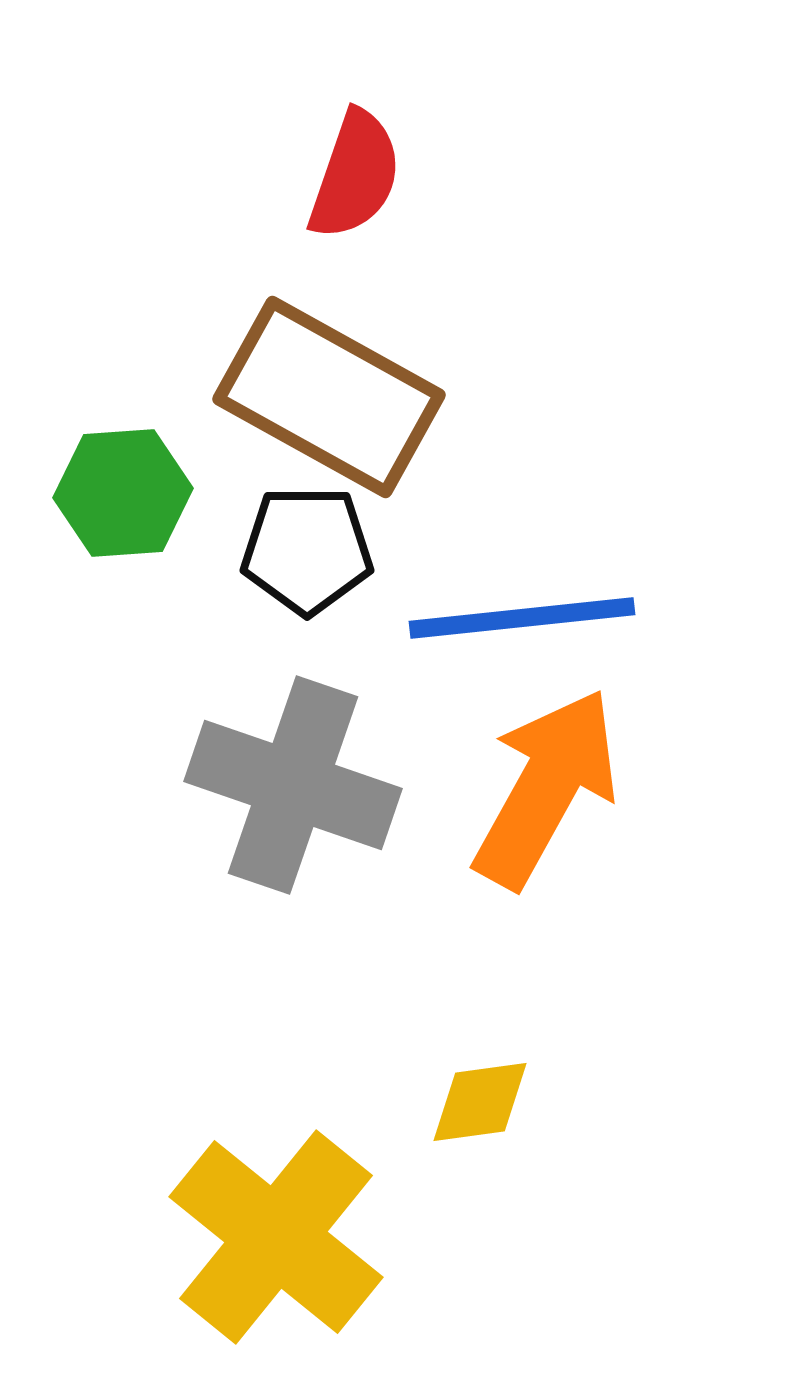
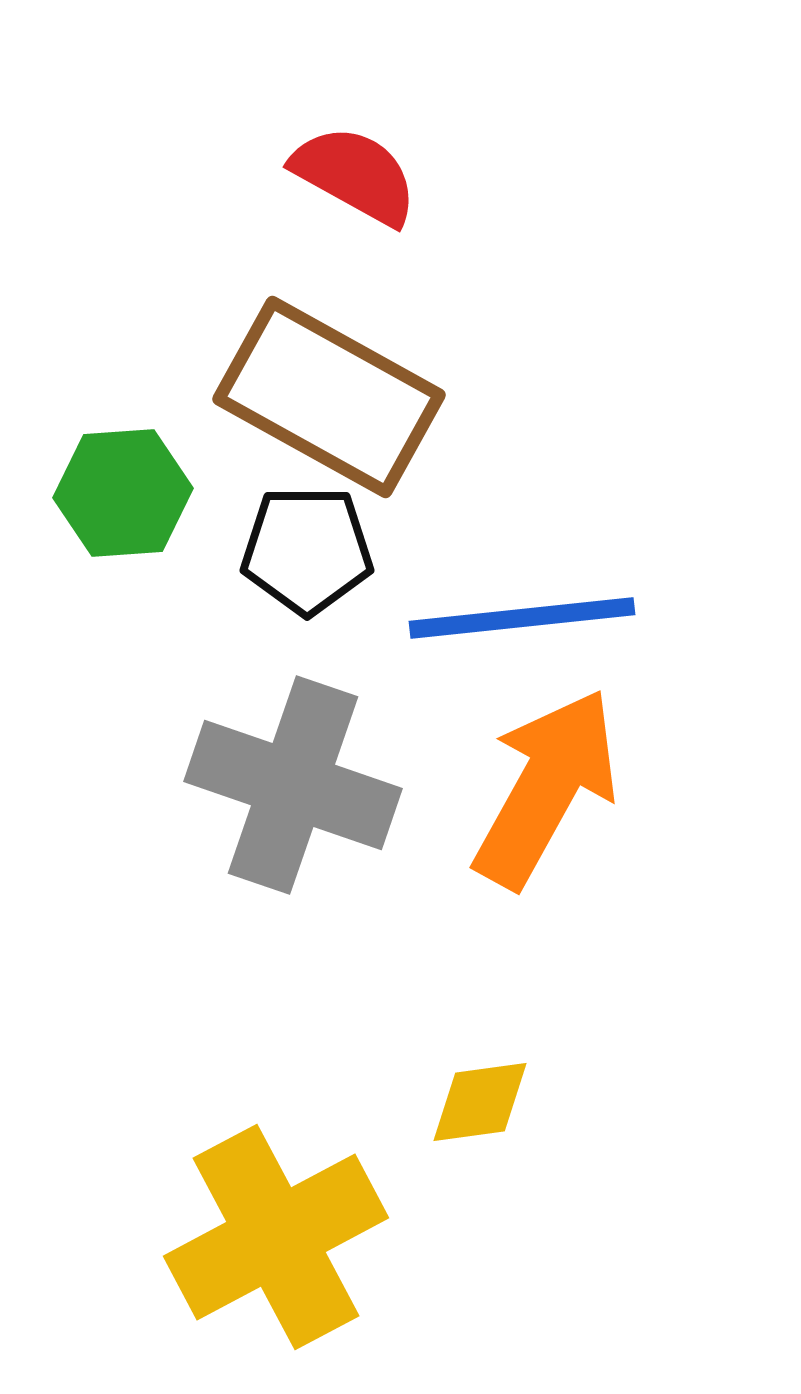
red semicircle: rotated 80 degrees counterclockwise
yellow cross: rotated 23 degrees clockwise
